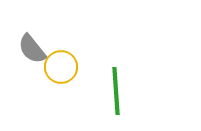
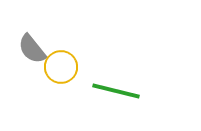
green line: rotated 72 degrees counterclockwise
